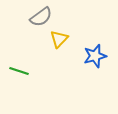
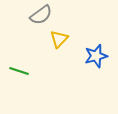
gray semicircle: moved 2 px up
blue star: moved 1 px right
